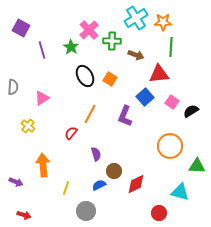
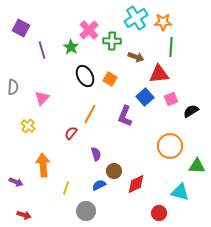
brown arrow: moved 2 px down
pink triangle: rotated 14 degrees counterclockwise
pink square: moved 1 px left, 3 px up; rotated 32 degrees clockwise
